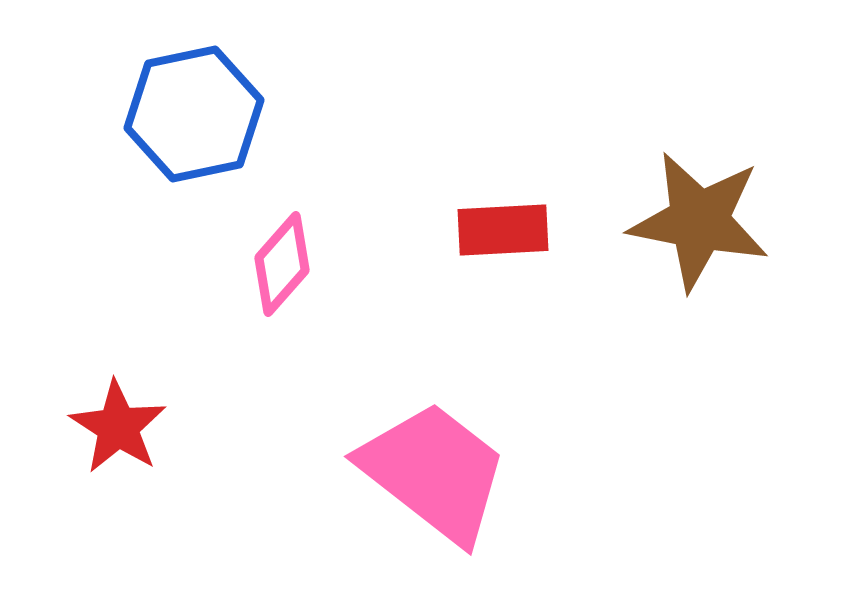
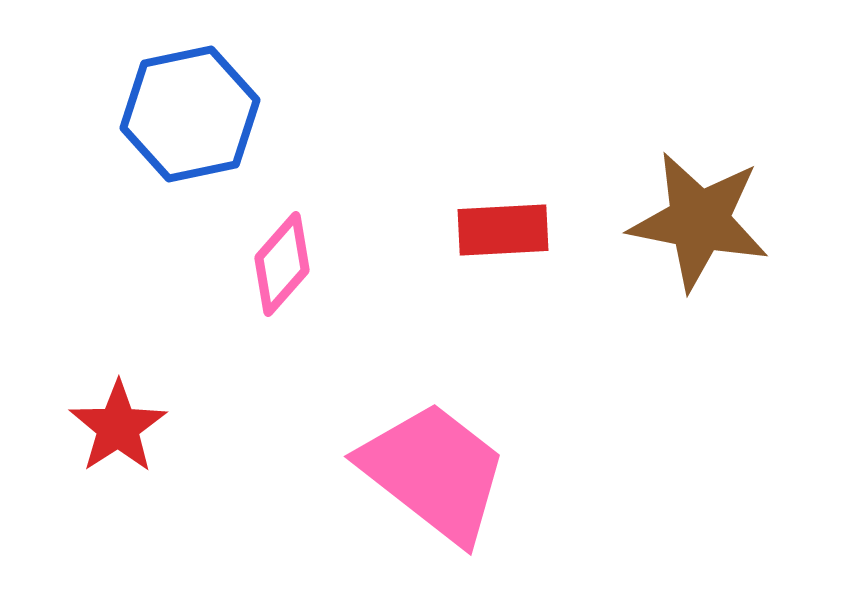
blue hexagon: moved 4 px left
red star: rotated 6 degrees clockwise
